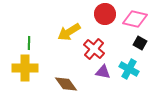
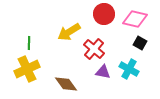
red circle: moved 1 px left
yellow cross: moved 2 px right, 1 px down; rotated 25 degrees counterclockwise
